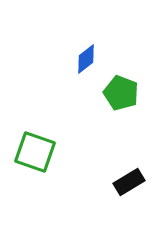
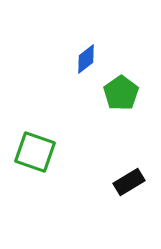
green pentagon: rotated 16 degrees clockwise
